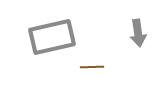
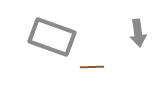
gray rectangle: rotated 33 degrees clockwise
